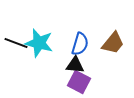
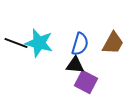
brown trapezoid: rotated 10 degrees counterclockwise
purple square: moved 7 px right
